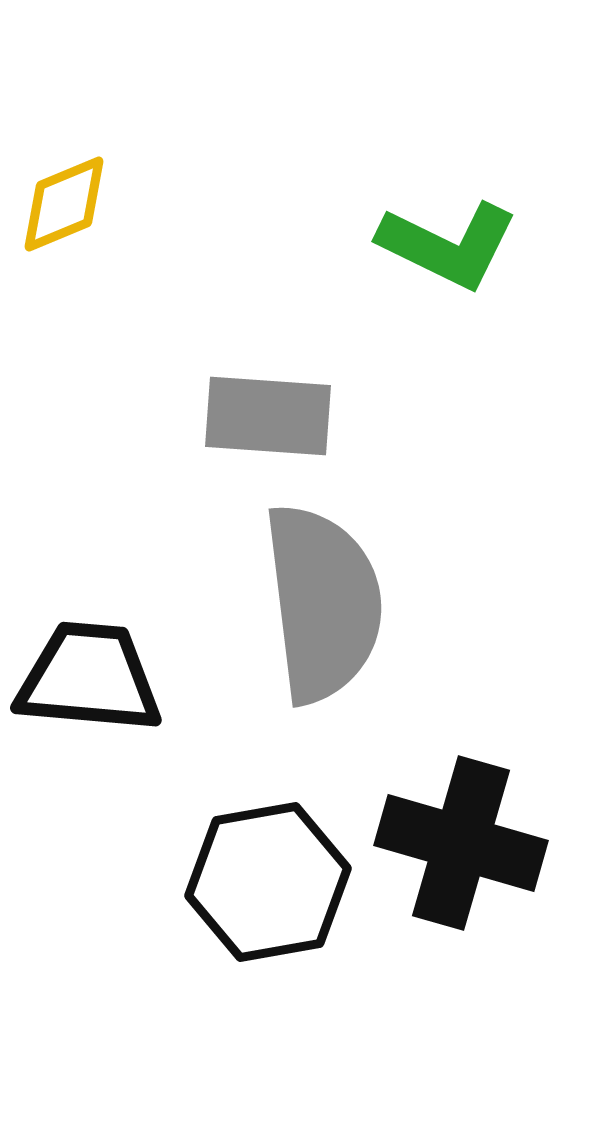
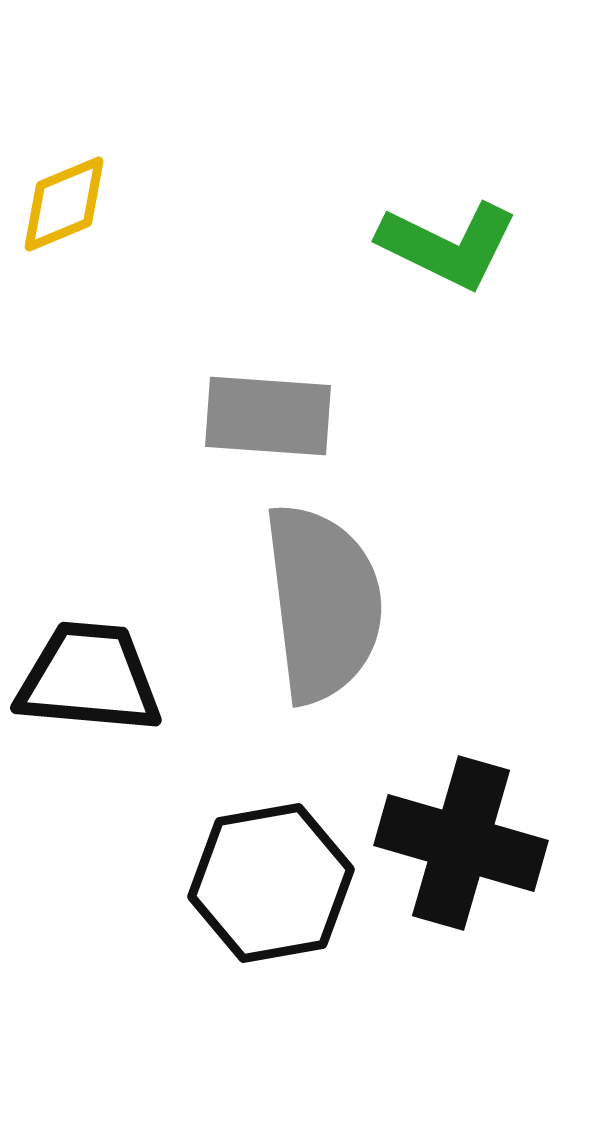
black hexagon: moved 3 px right, 1 px down
